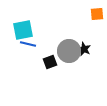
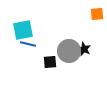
black square: rotated 16 degrees clockwise
